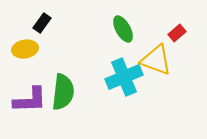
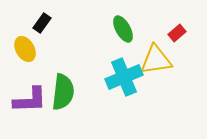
yellow ellipse: rotated 70 degrees clockwise
yellow triangle: rotated 28 degrees counterclockwise
